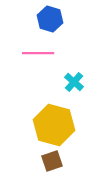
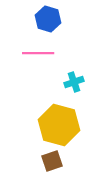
blue hexagon: moved 2 px left
cyan cross: rotated 30 degrees clockwise
yellow hexagon: moved 5 px right
